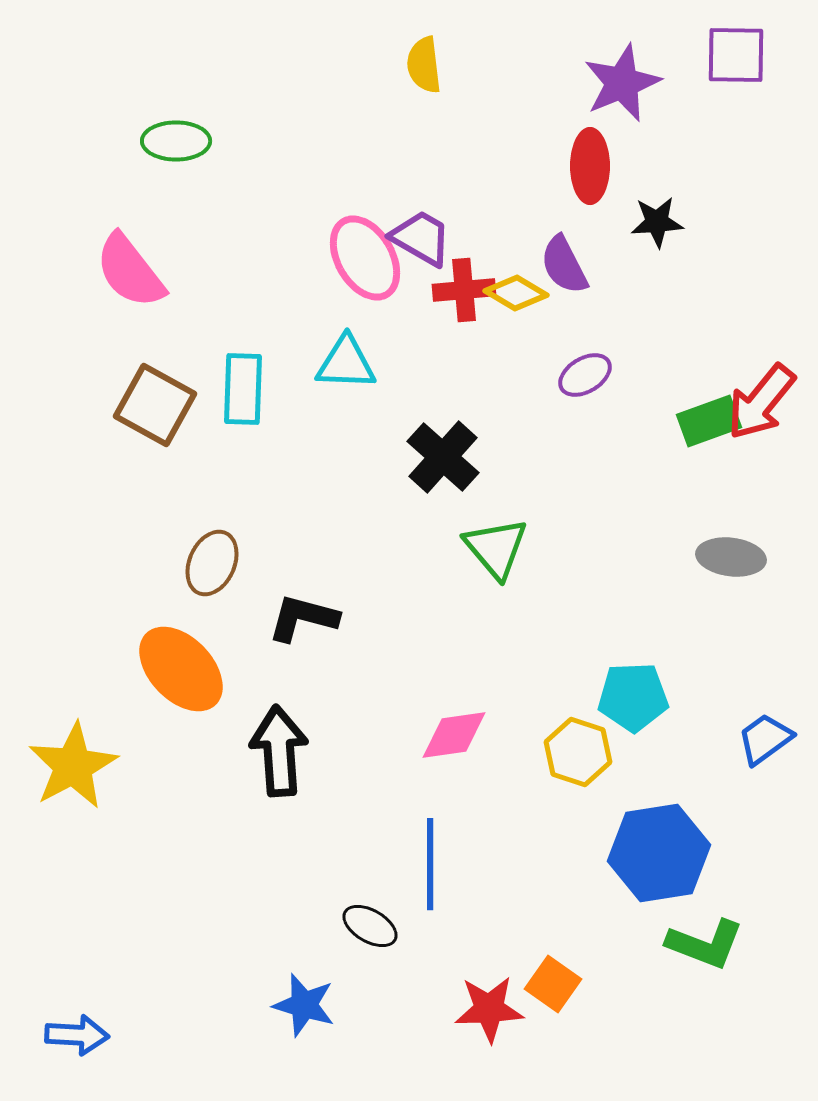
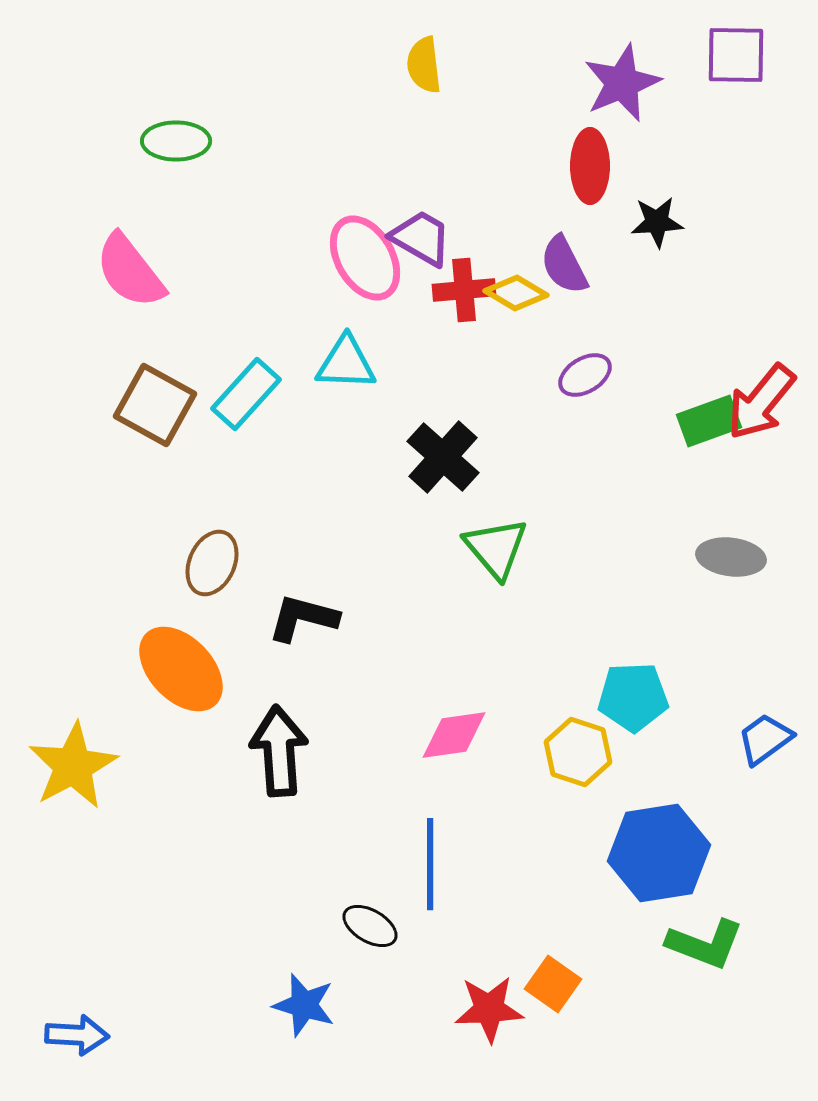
cyan rectangle: moved 3 px right, 5 px down; rotated 40 degrees clockwise
